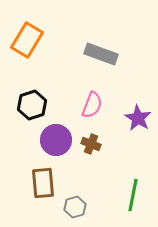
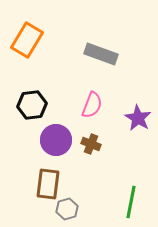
black hexagon: rotated 12 degrees clockwise
brown rectangle: moved 5 px right, 1 px down; rotated 12 degrees clockwise
green line: moved 2 px left, 7 px down
gray hexagon: moved 8 px left, 2 px down
